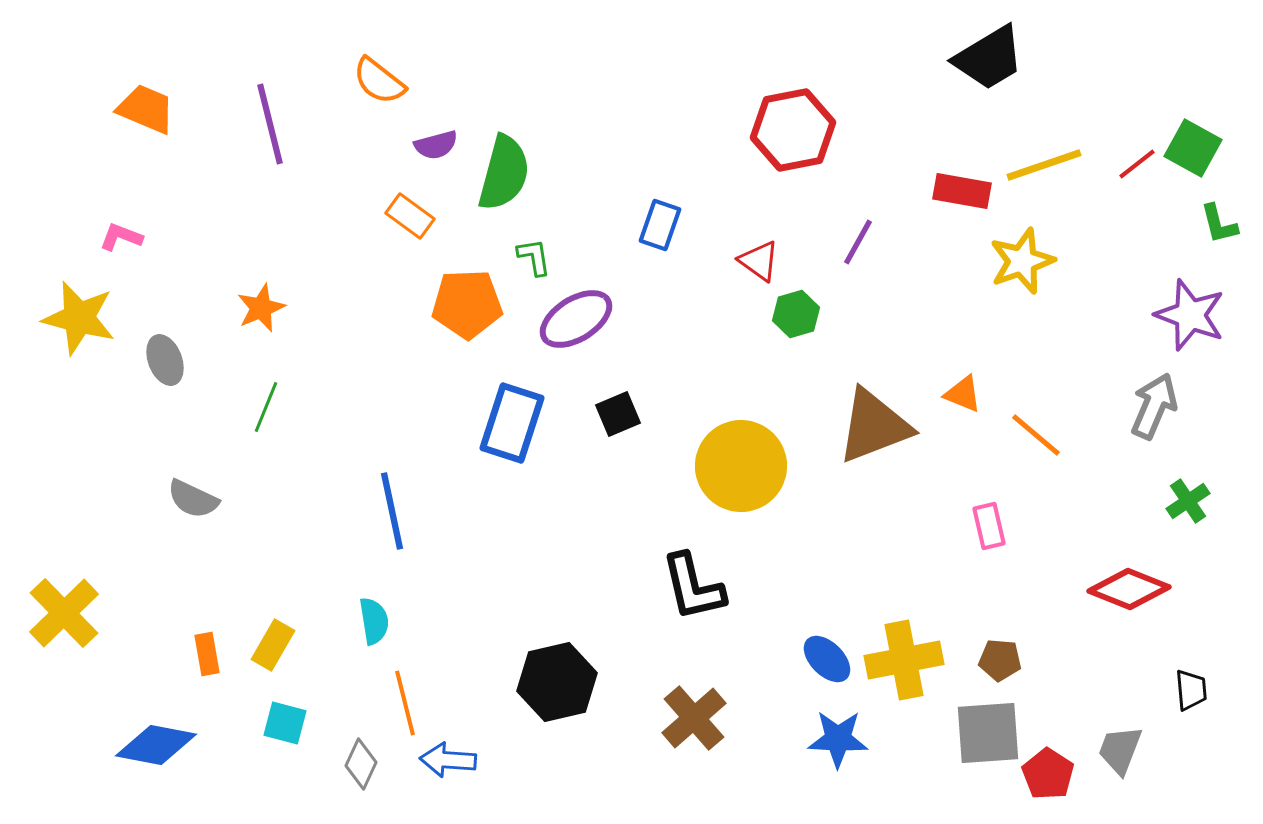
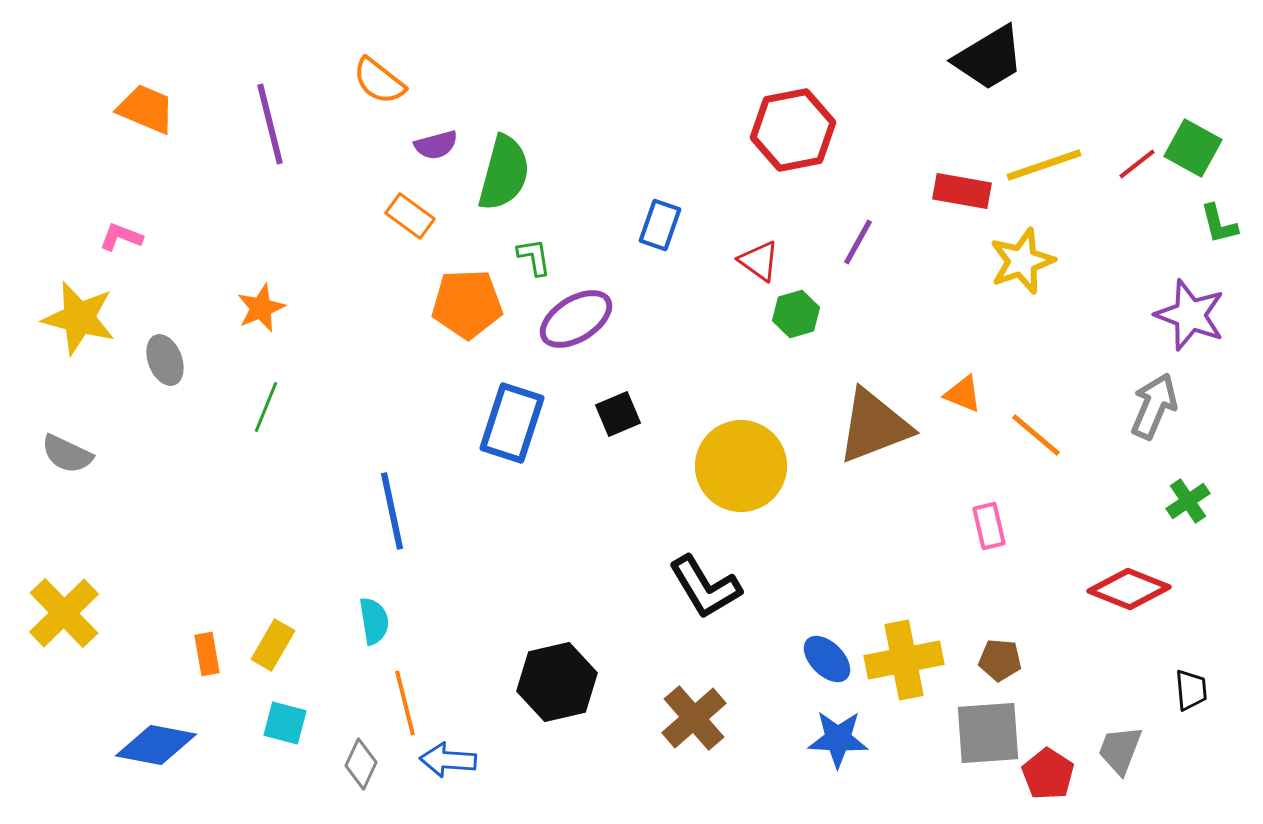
gray semicircle at (193, 499): moved 126 px left, 45 px up
black L-shape at (693, 587): moved 12 px right; rotated 18 degrees counterclockwise
